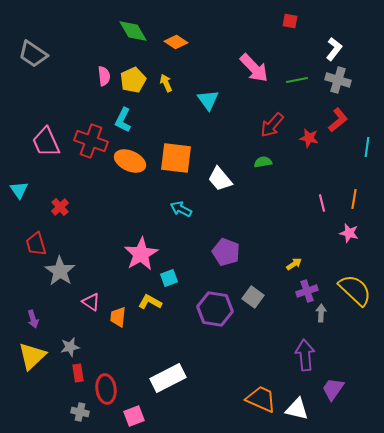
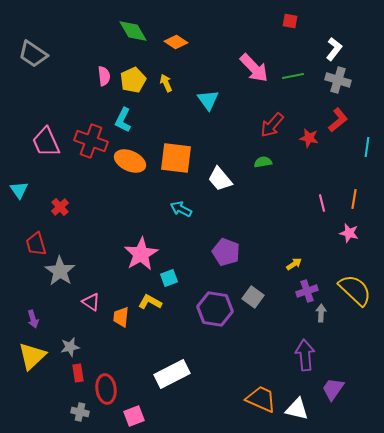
green line at (297, 80): moved 4 px left, 4 px up
orange trapezoid at (118, 317): moved 3 px right
white rectangle at (168, 378): moved 4 px right, 4 px up
